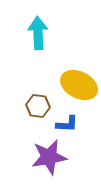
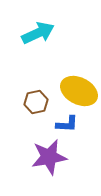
cyan arrow: rotated 68 degrees clockwise
yellow ellipse: moved 6 px down
brown hexagon: moved 2 px left, 4 px up; rotated 20 degrees counterclockwise
